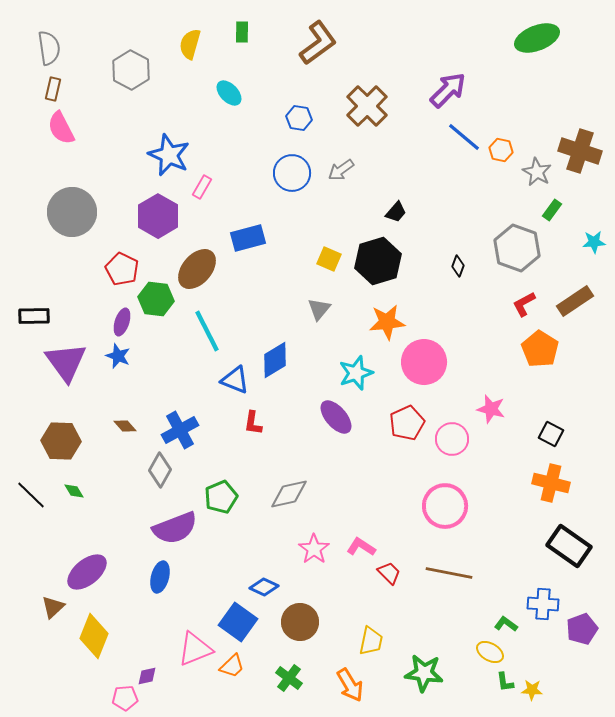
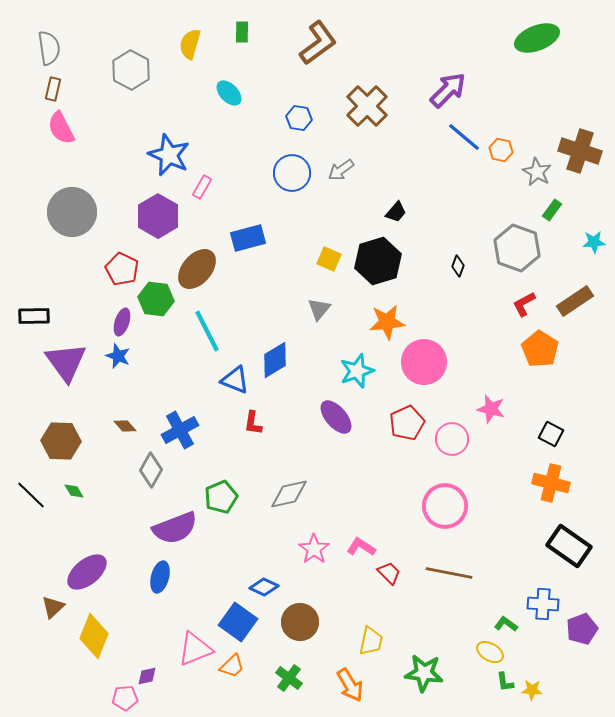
cyan star at (356, 373): moved 1 px right, 2 px up
gray diamond at (160, 470): moved 9 px left
